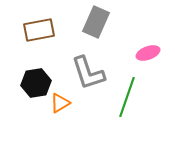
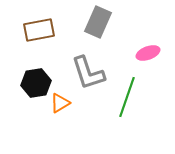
gray rectangle: moved 2 px right
